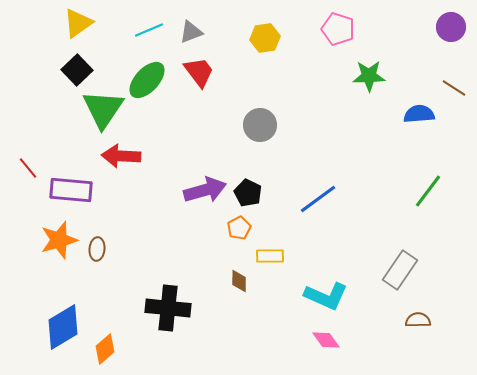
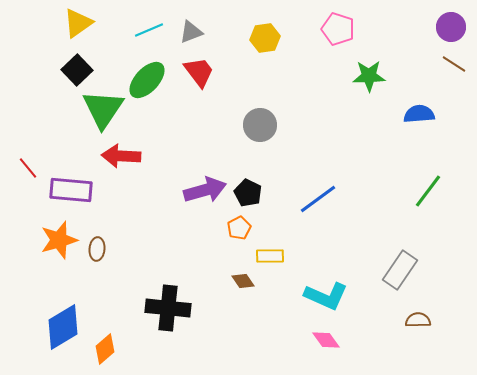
brown line: moved 24 px up
brown diamond: moved 4 px right; rotated 35 degrees counterclockwise
